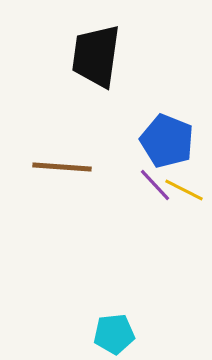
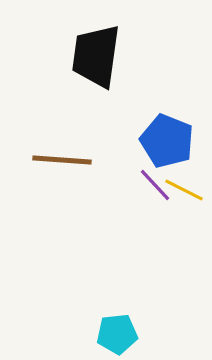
brown line: moved 7 px up
cyan pentagon: moved 3 px right
